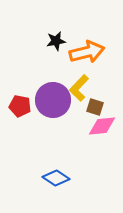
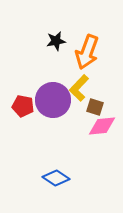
orange arrow: rotated 124 degrees clockwise
red pentagon: moved 3 px right
